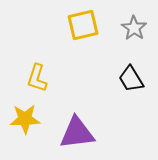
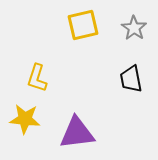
black trapezoid: rotated 20 degrees clockwise
yellow star: rotated 8 degrees clockwise
